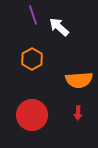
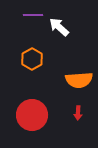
purple line: rotated 72 degrees counterclockwise
